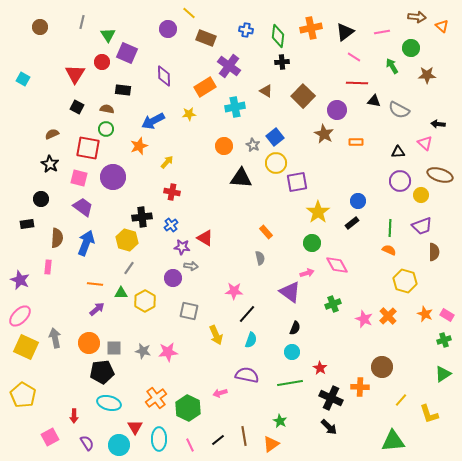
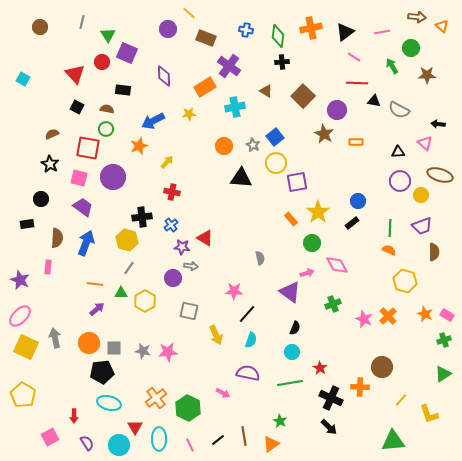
red triangle at (75, 74): rotated 15 degrees counterclockwise
orange rectangle at (266, 232): moved 25 px right, 13 px up
purple semicircle at (247, 375): moved 1 px right, 2 px up
pink arrow at (220, 393): moved 3 px right; rotated 136 degrees counterclockwise
